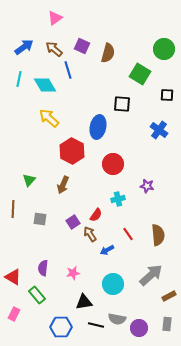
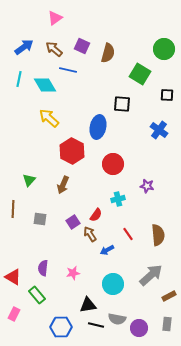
blue line at (68, 70): rotated 60 degrees counterclockwise
black triangle at (84, 302): moved 4 px right, 3 px down
